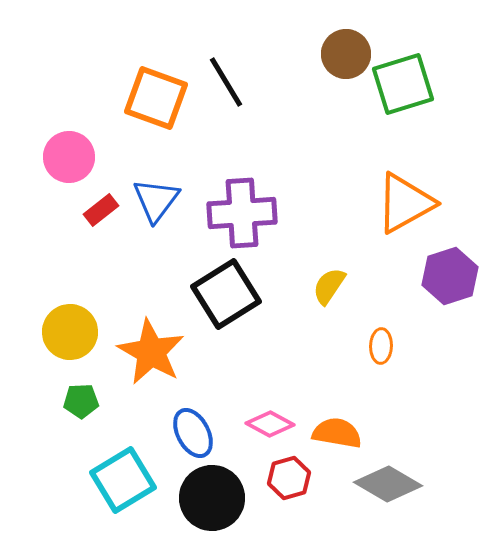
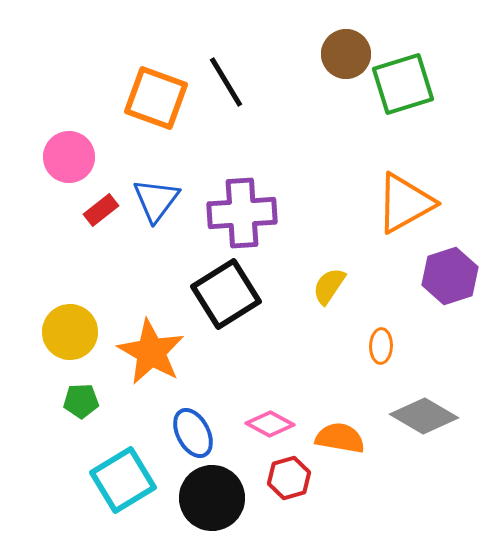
orange semicircle: moved 3 px right, 5 px down
gray diamond: moved 36 px right, 68 px up
